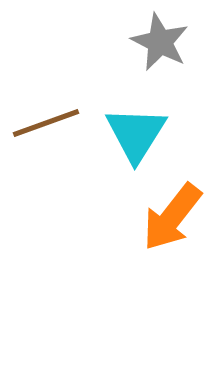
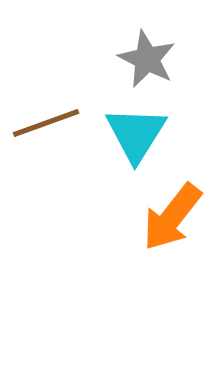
gray star: moved 13 px left, 17 px down
